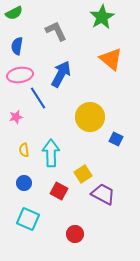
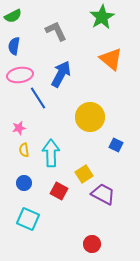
green semicircle: moved 1 px left, 3 px down
blue semicircle: moved 3 px left
pink star: moved 3 px right, 11 px down
blue square: moved 6 px down
yellow square: moved 1 px right
red circle: moved 17 px right, 10 px down
